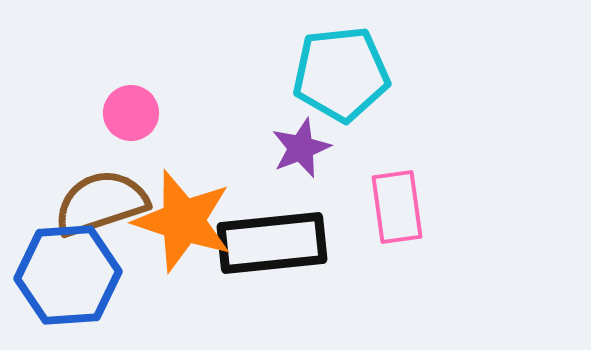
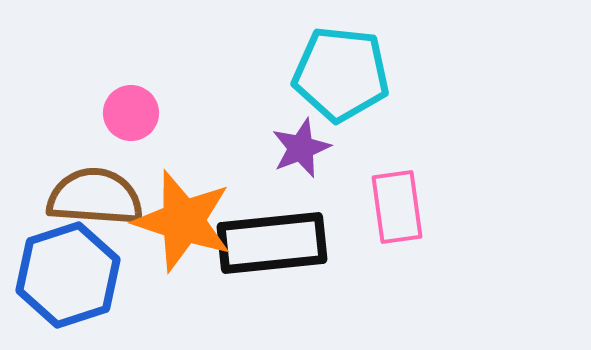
cyan pentagon: rotated 12 degrees clockwise
brown semicircle: moved 6 px left, 6 px up; rotated 22 degrees clockwise
blue hexagon: rotated 14 degrees counterclockwise
